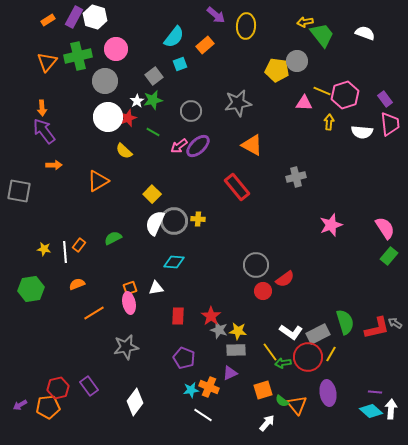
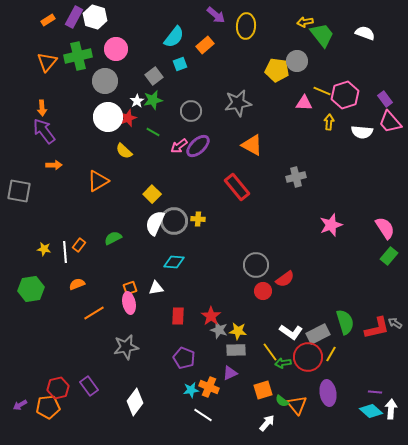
pink trapezoid at (390, 124): moved 2 px up; rotated 145 degrees clockwise
